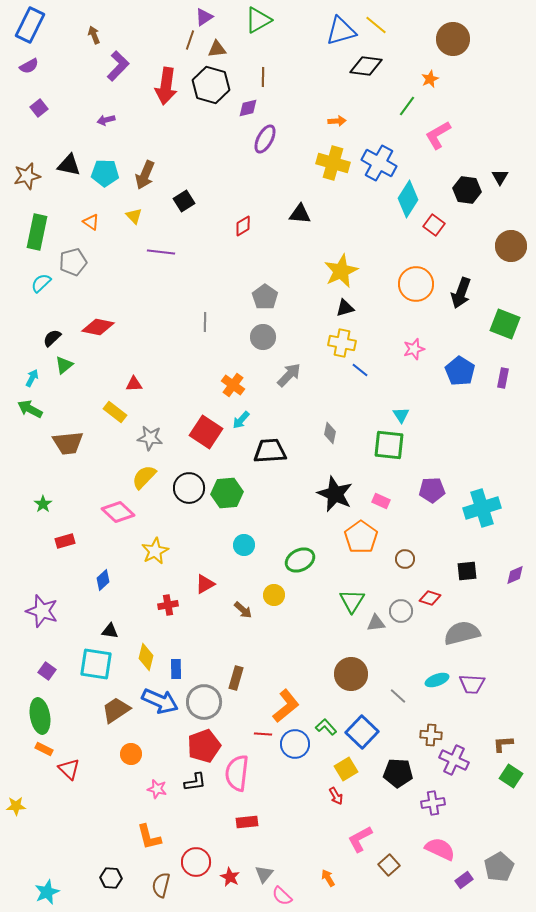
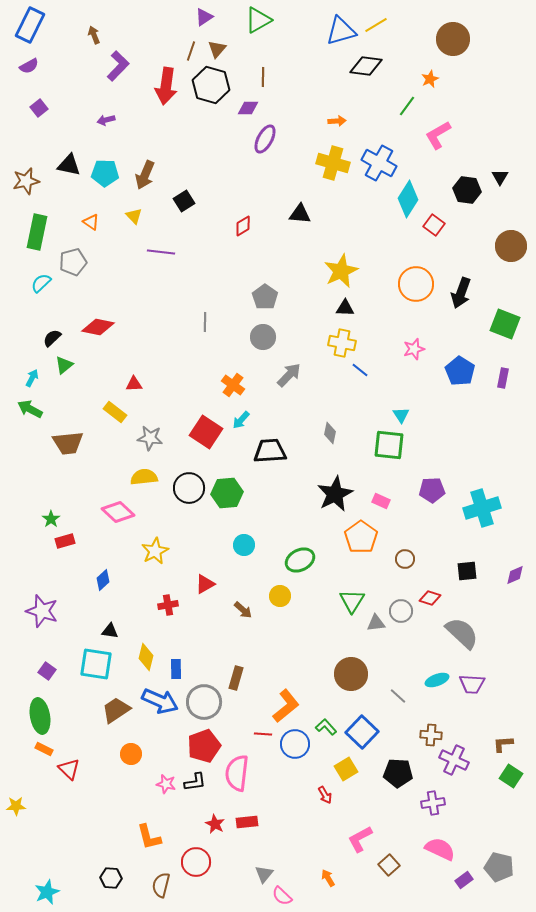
yellow line at (376, 25): rotated 70 degrees counterclockwise
brown line at (190, 40): moved 1 px right, 11 px down
brown triangle at (217, 49): rotated 42 degrees counterclockwise
purple diamond at (248, 108): rotated 15 degrees clockwise
brown star at (27, 176): moved 1 px left, 5 px down
black triangle at (345, 308): rotated 18 degrees clockwise
yellow semicircle at (144, 477): rotated 40 degrees clockwise
black star at (335, 494): rotated 21 degrees clockwise
green star at (43, 504): moved 8 px right, 15 px down
yellow circle at (274, 595): moved 6 px right, 1 px down
gray semicircle at (462, 633): rotated 57 degrees clockwise
pink star at (157, 789): moved 9 px right, 5 px up
red arrow at (336, 796): moved 11 px left, 1 px up
gray pentagon at (499, 867): rotated 28 degrees counterclockwise
red star at (230, 877): moved 15 px left, 53 px up
